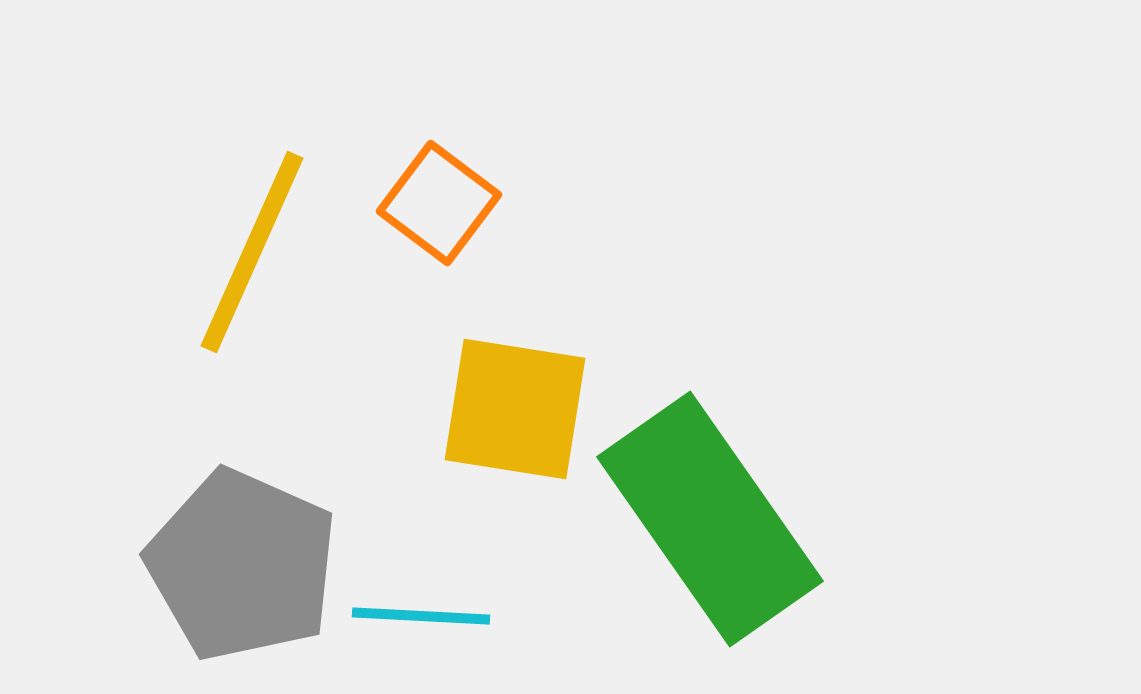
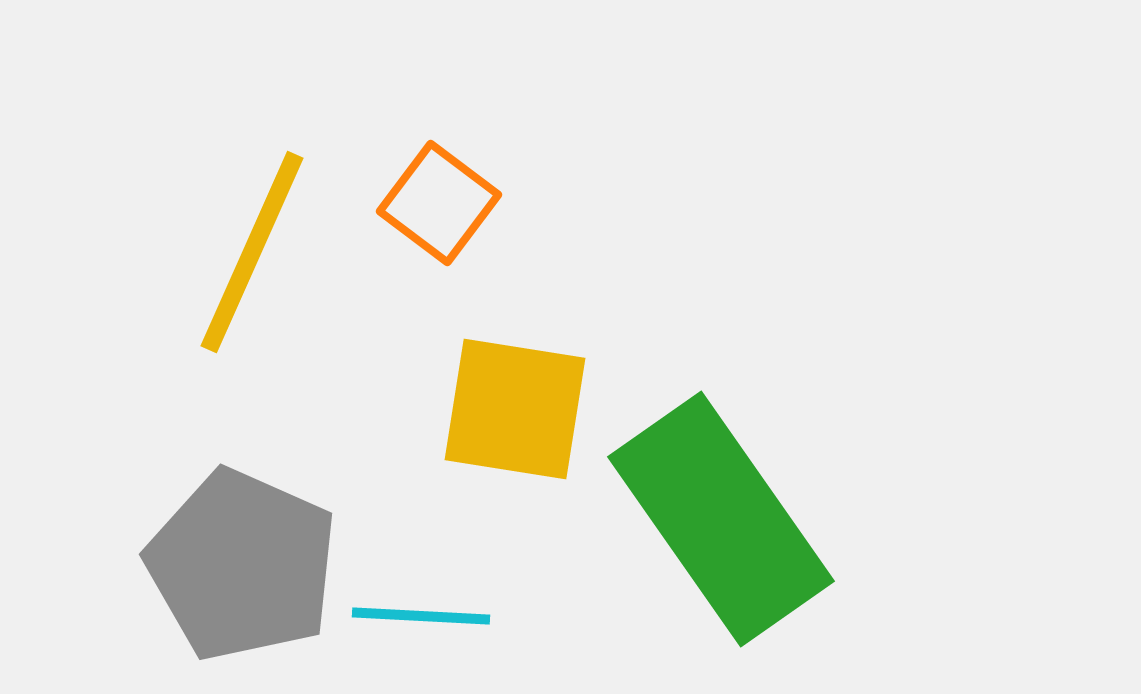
green rectangle: moved 11 px right
